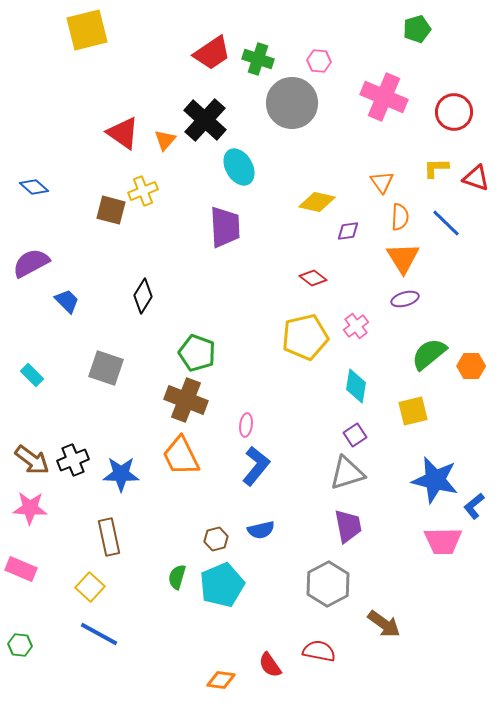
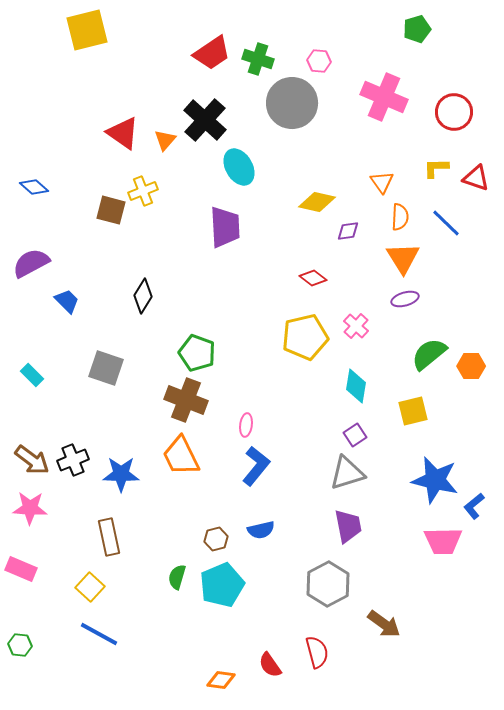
pink cross at (356, 326): rotated 10 degrees counterclockwise
red semicircle at (319, 651): moved 2 px left, 1 px down; rotated 64 degrees clockwise
